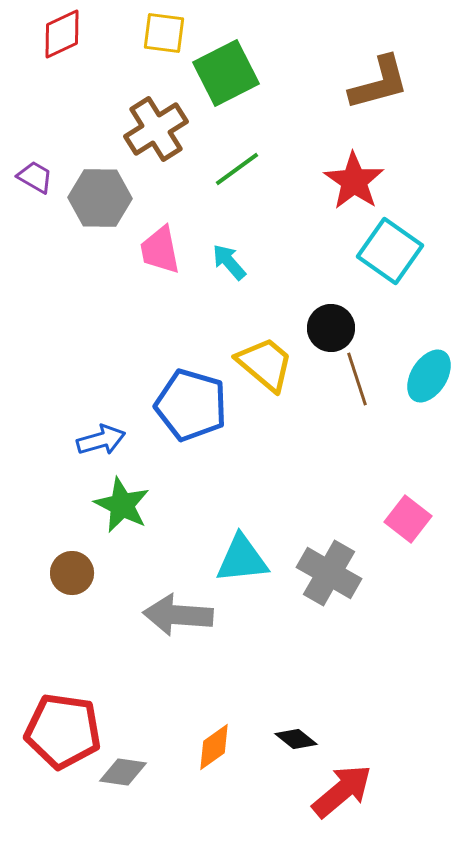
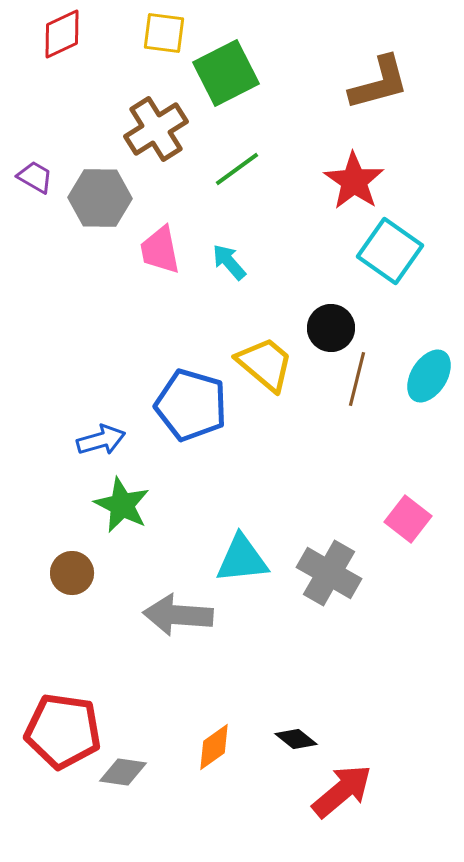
brown line: rotated 32 degrees clockwise
